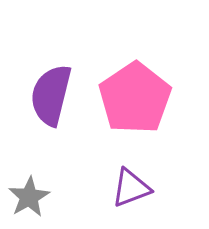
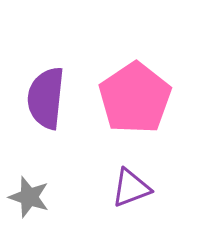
purple semicircle: moved 5 px left, 3 px down; rotated 8 degrees counterclockwise
gray star: rotated 24 degrees counterclockwise
